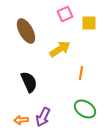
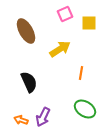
orange arrow: rotated 24 degrees clockwise
